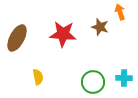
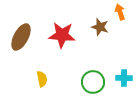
red star: moved 1 px left, 1 px down
brown ellipse: moved 4 px right, 1 px up
yellow semicircle: moved 4 px right, 2 px down
